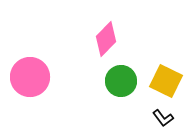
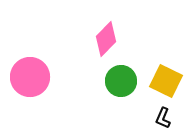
black L-shape: rotated 60 degrees clockwise
